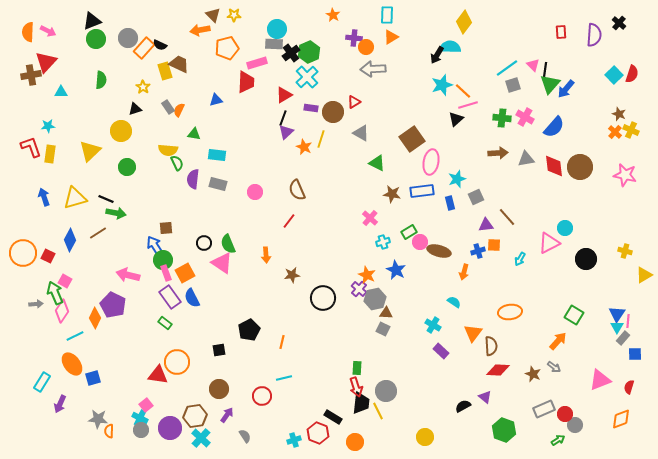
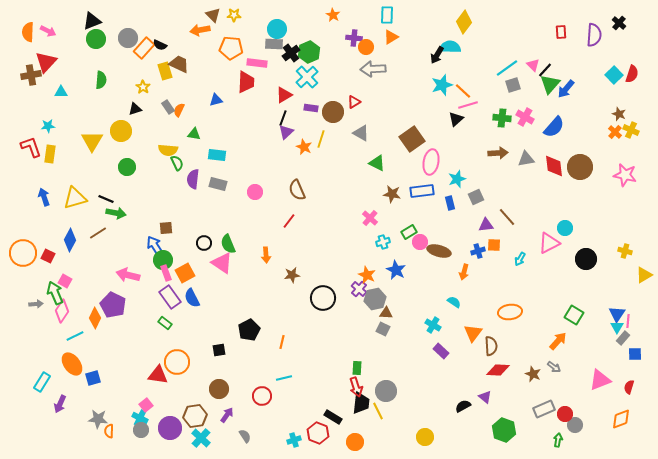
orange pentagon at (227, 48): moved 4 px right; rotated 20 degrees clockwise
pink rectangle at (257, 63): rotated 24 degrees clockwise
black line at (545, 70): rotated 35 degrees clockwise
yellow triangle at (90, 151): moved 2 px right, 10 px up; rotated 15 degrees counterclockwise
green arrow at (558, 440): rotated 48 degrees counterclockwise
